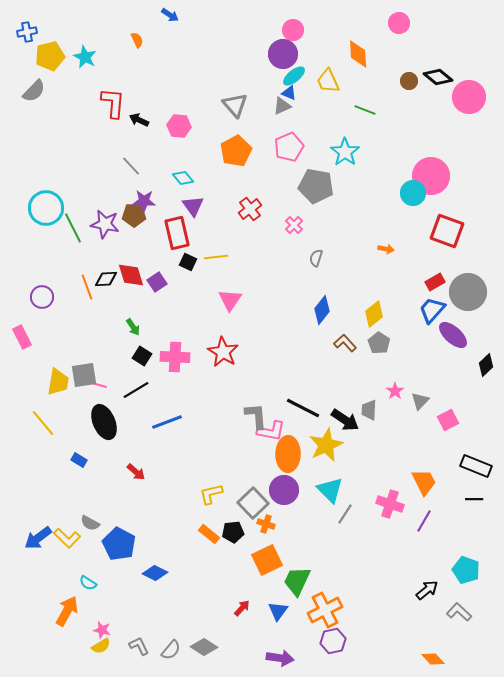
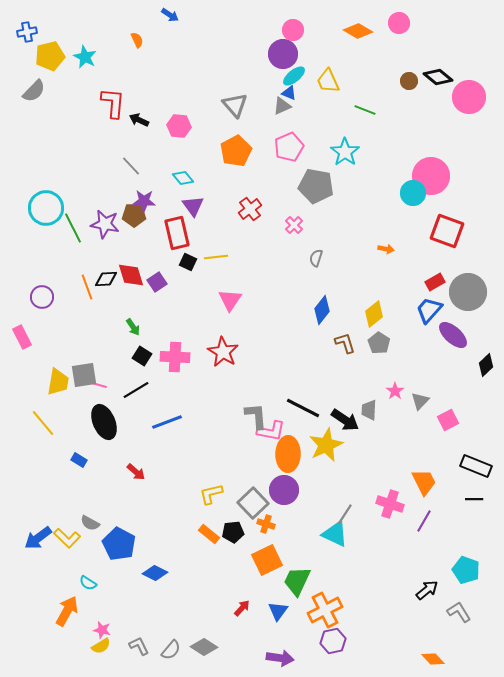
orange diamond at (358, 54): moved 23 px up; rotated 56 degrees counterclockwise
blue trapezoid at (432, 310): moved 3 px left
brown L-shape at (345, 343): rotated 25 degrees clockwise
cyan triangle at (330, 490): moved 5 px right, 44 px down; rotated 20 degrees counterclockwise
gray L-shape at (459, 612): rotated 15 degrees clockwise
